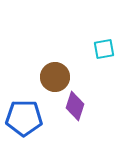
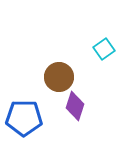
cyan square: rotated 25 degrees counterclockwise
brown circle: moved 4 px right
